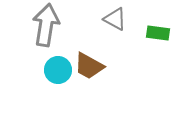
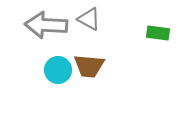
gray triangle: moved 26 px left
gray arrow: rotated 96 degrees counterclockwise
brown trapezoid: rotated 24 degrees counterclockwise
